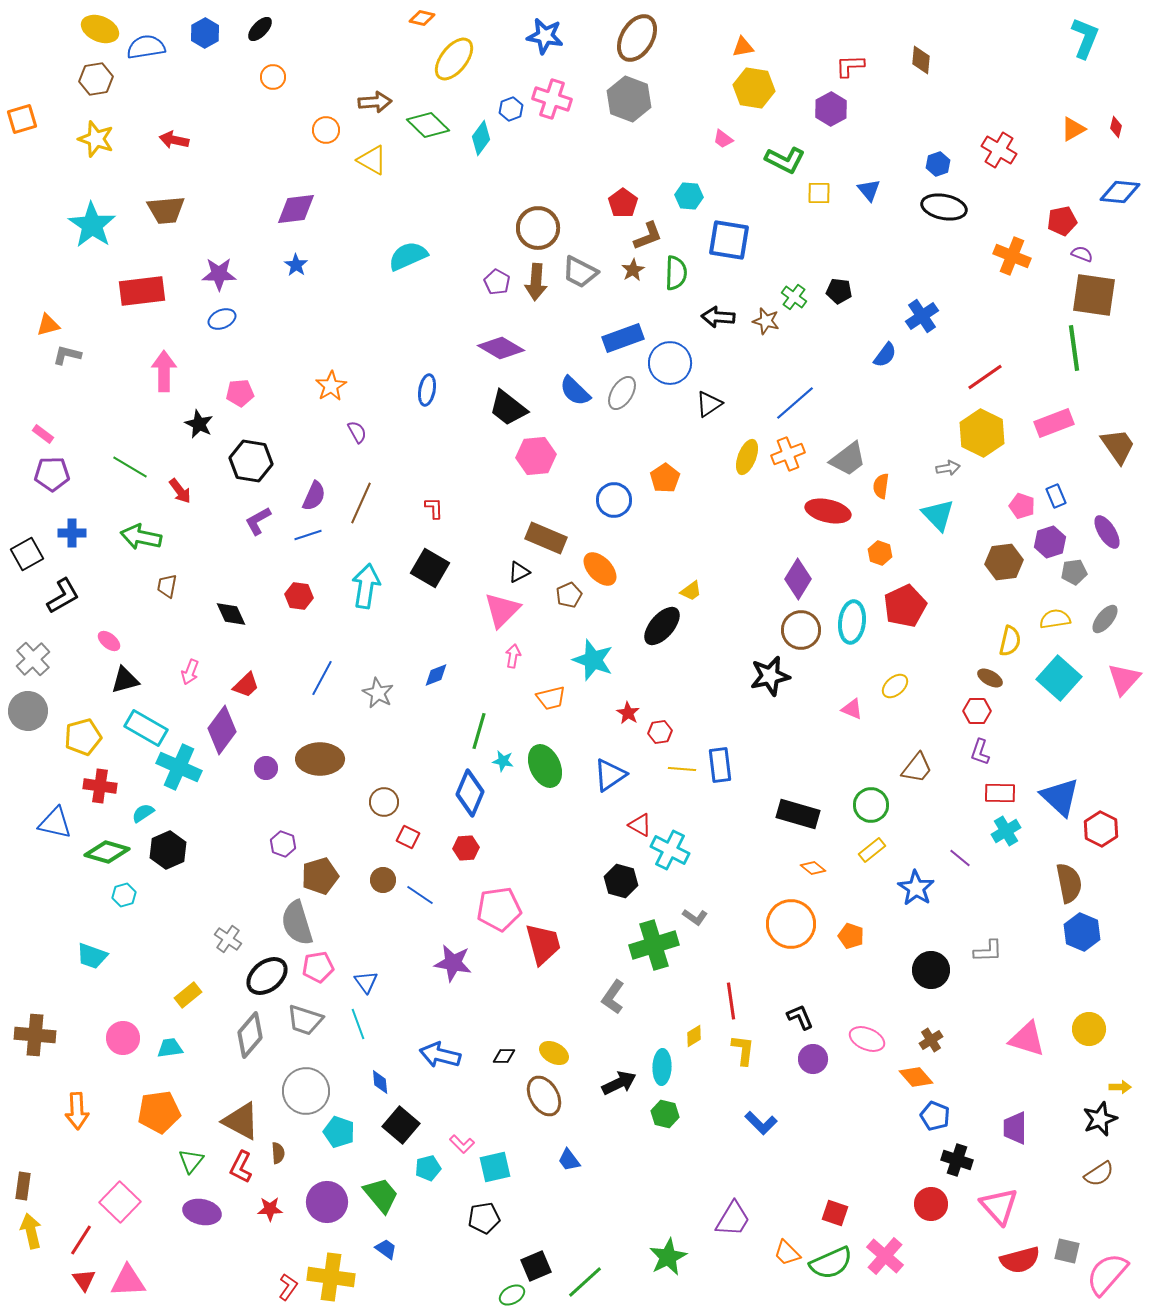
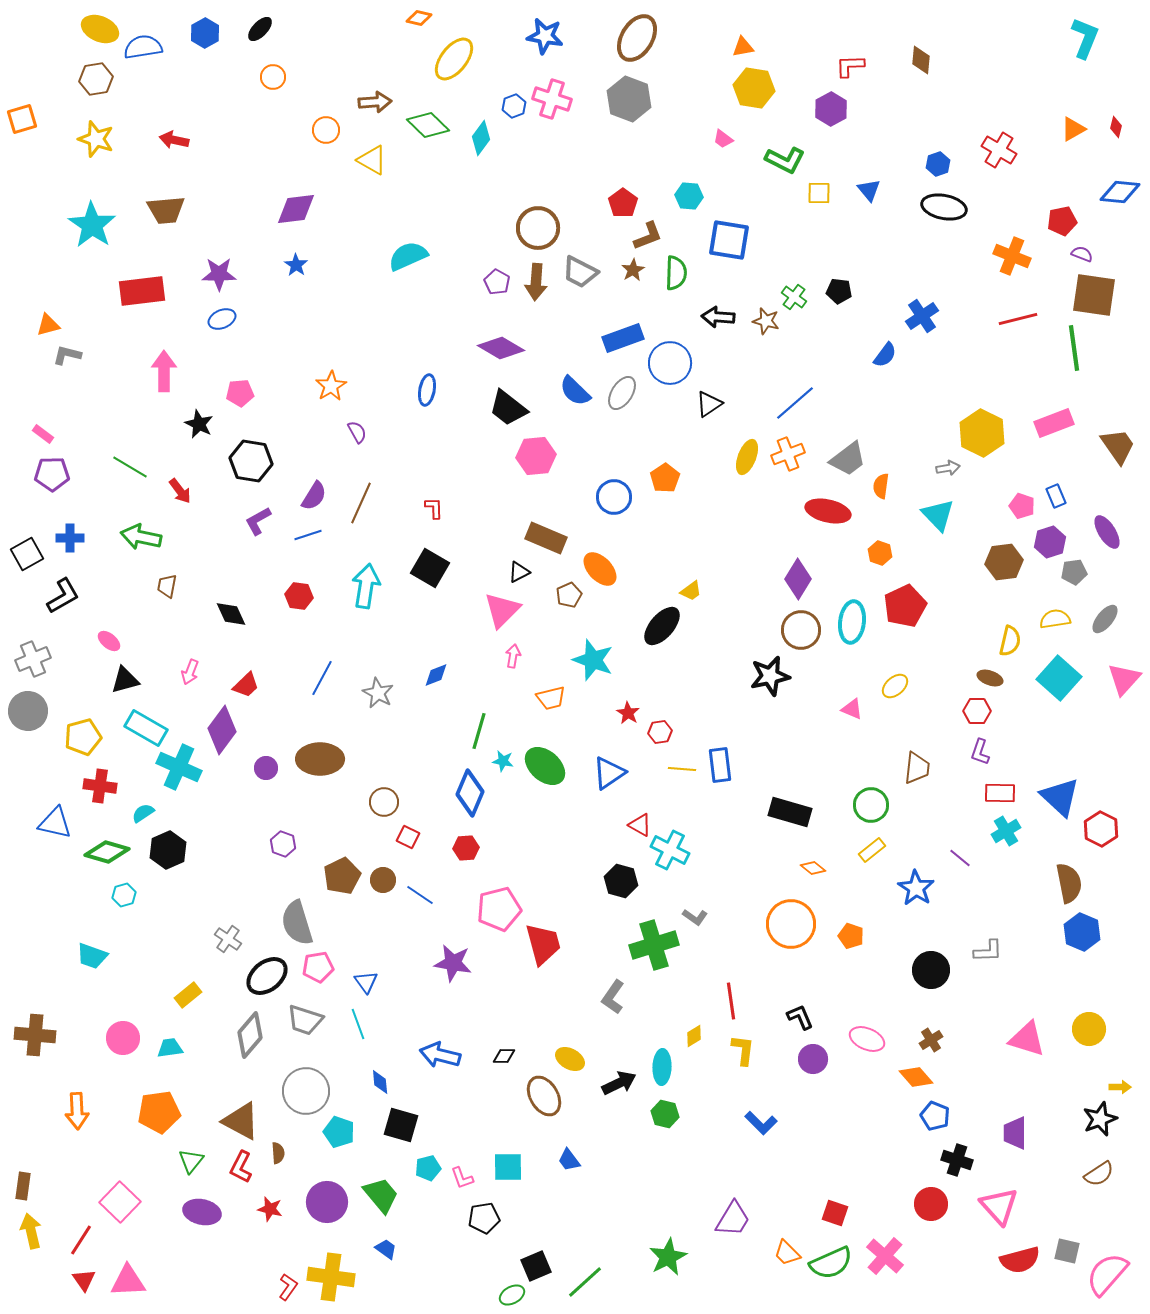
orange diamond at (422, 18): moved 3 px left
blue semicircle at (146, 47): moved 3 px left
blue hexagon at (511, 109): moved 3 px right, 3 px up
red line at (985, 377): moved 33 px right, 58 px up; rotated 21 degrees clockwise
purple semicircle at (314, 496): rotated 8 degrees clockwise
blue circle at (614, 500): moved 3 px up
blue cross at (72, 533): moved 2 px left, 5 px down
gray cross at (33, 659): rotated 20 degrees clockwise
brown ellipse at (990, 678): rotated 10 degrees counterclockwise
green ellipse at (545, 766): rotated 24 degrees counterclockwise
brown trapezoid at (917, 768): rotated 32 degrees counterclockwise
blue triangle at (610, 775): moved 1 px left, 2 px up
black rectangle at (798, 814): moved 8 px left, 2 px up
brown pentagon at (320, 876): moved 22 px right; rotated 9 degrees counterclockwise
pink pentagon at (499, 909): rotated 6 degrees counterclockwise
yellow ellipse at (554, 1053): moved 16 px right, 6 px down
black square at (401, 1125): rotated 24 degrees counterclockwise
purple trapezoid at (1015, 1128): moved 5 px down
pink L-shape at (462, 1144): moved 34 px down; rotated 25 degrees clockwise
cyan square at (495, 1167): moved 13 px right; rotated 12 degrees clockwise
red star at (270, 1209): rotated 15 degrees clockwise
